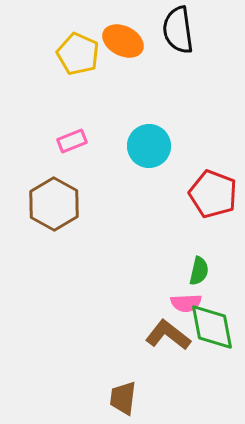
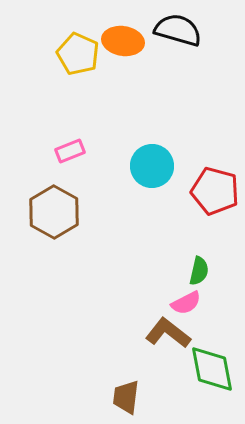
black semicircle: rotated 114 degrees clockwise
orange ellipse: rotated 18 degrees counterclockwise
pink rectangle: moved 2 px left, 10 px down
cyan circle: moved 3 px right, 20 px down
red pentagon: moved 2 px right, 3 px up; rotated 6 degrees counterclockwise
brown hexagon: moved 8 px down
pink semicircle: rotated 24 degrees counterclockwise
green diamond: moved 42 px down
brown L-shape: moved 2 px up
brown trapezoid: moved 3 px right, 1 px up
